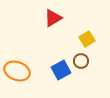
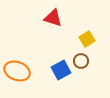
red triangle: rotated 48 degrees clockwise
